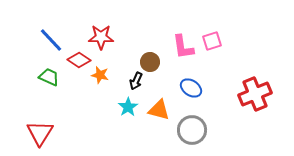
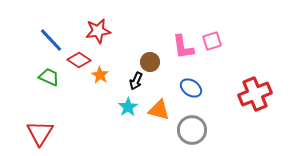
red star: moved 3 px left, 6 px up; rotated 10 degrees counterclockwise
orange star: rotated 18 degrees clockwise
